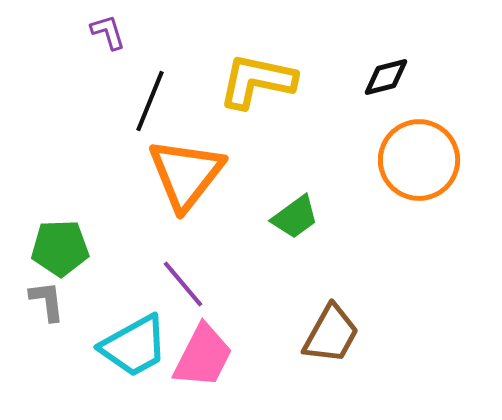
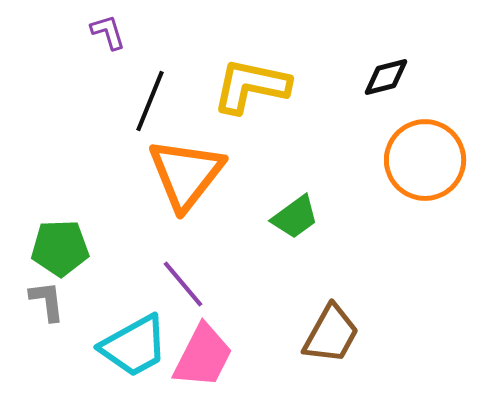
yellow L-shape: moved 6 px left, 5 px down
orange circle: moved 6 px right
